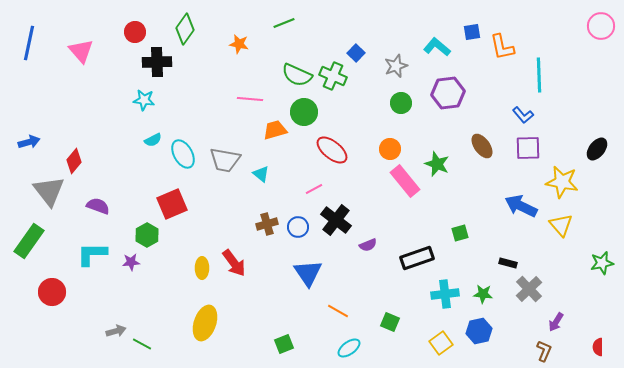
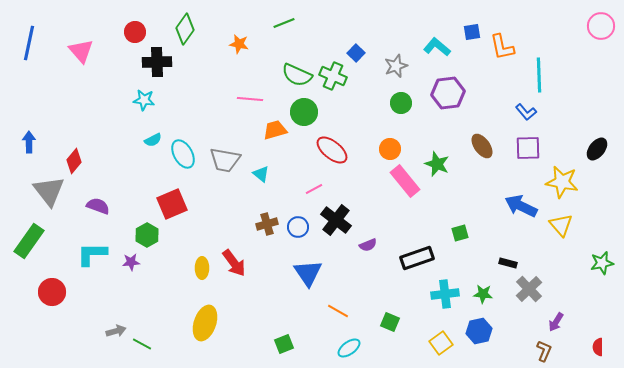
blue L-shape at (523, 115): moved 3 px right, 3 px up
blue arrow at (29, 142): rotated 75 degrees counterclockwise
